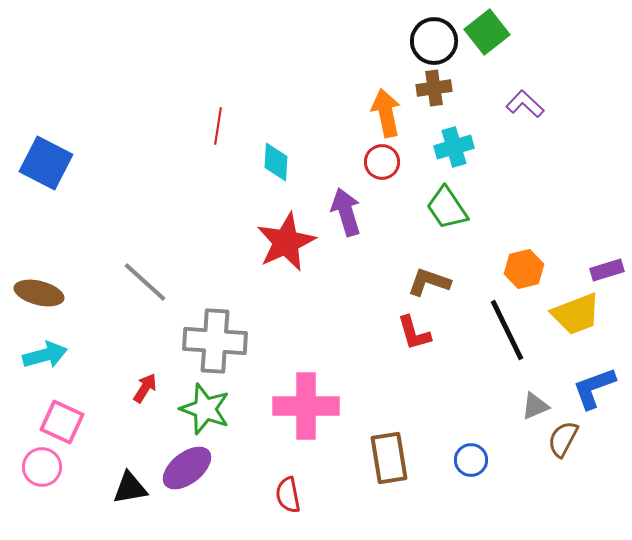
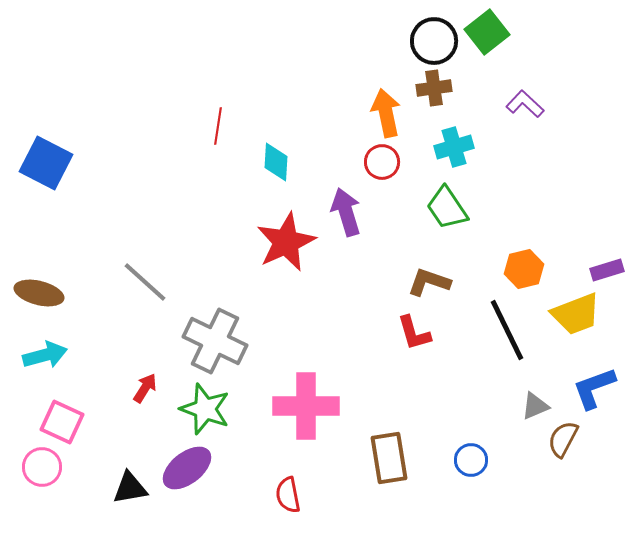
gray cross: rotated 22 degrees clockwise
